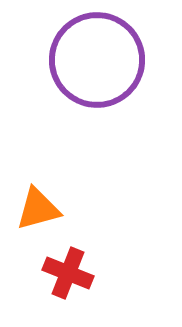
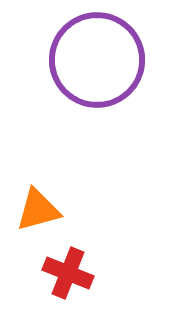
orange triangle: moved 1 px down
